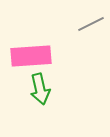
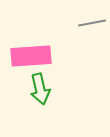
gray line: moved 1 px right, 1 px up; rotated 16 degrees clockwise
